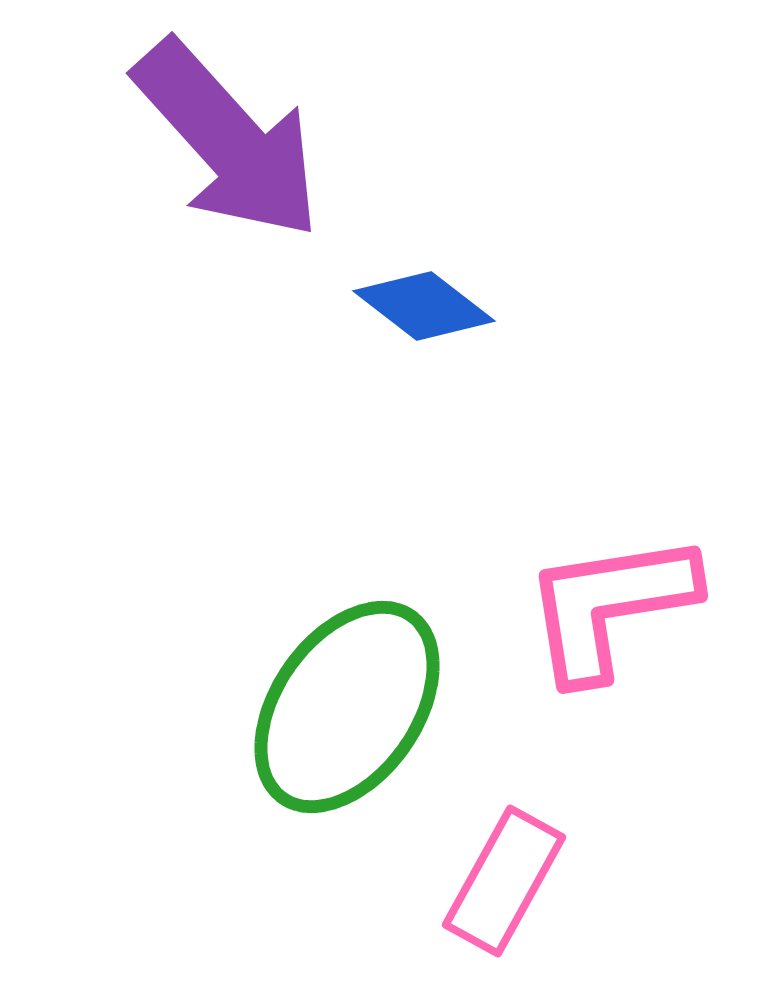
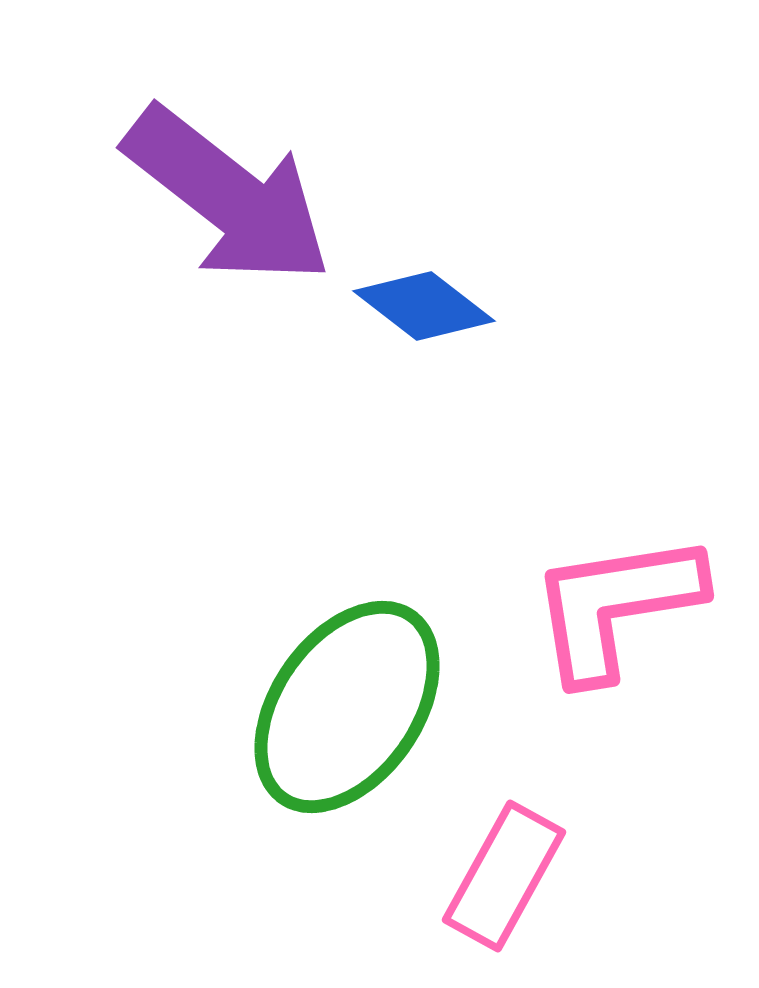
purple arrow: moved 56 px down; rotated 10 degrees counterclockwise
pink L-shape: moved 6 px right
pink rectangle: moved 5 px up
